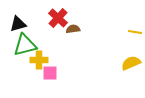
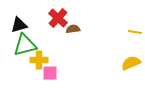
black triangle: moved 1 px right, 1 px down
